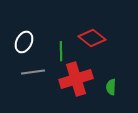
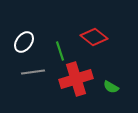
red diamond: moved 2 px right, 1 px up
white ellipse: rotated 10 degrees clockwise
green line: moved 1 px left; rotated 18 degrees counterclockwise
green semicircle: rotated 63 degrees counterclockwise
